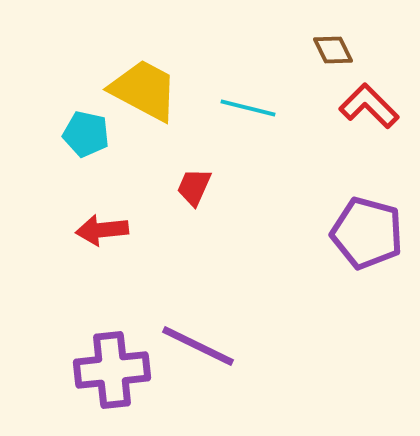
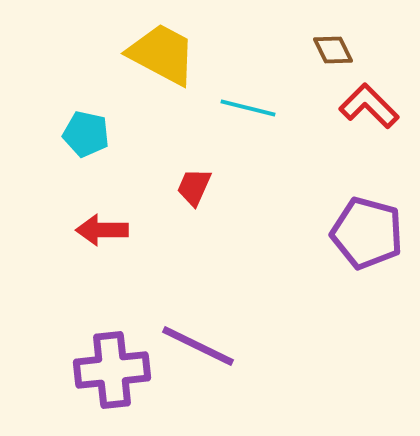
yellow trapezoid: moved 18 px right, 36 px up
red arrow: rotated 6 degrees clockwise
